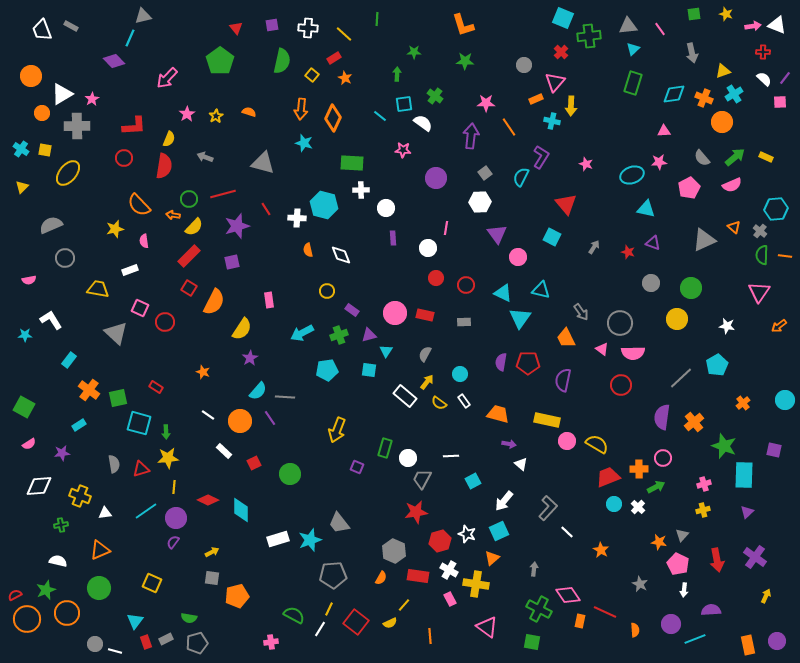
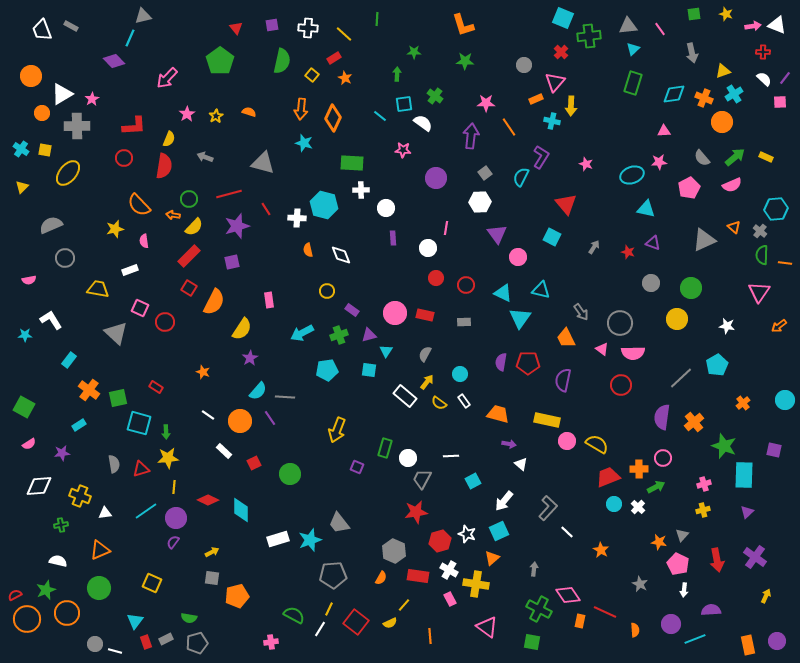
red line at (223, 194): moved 6 px right
orange line at (785, 256): moved 7 px down
